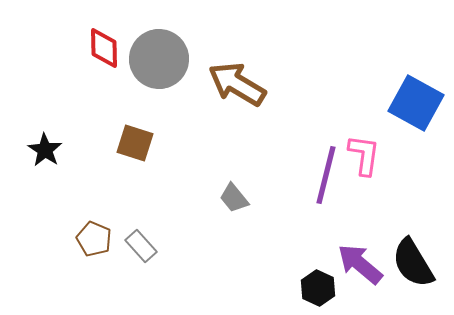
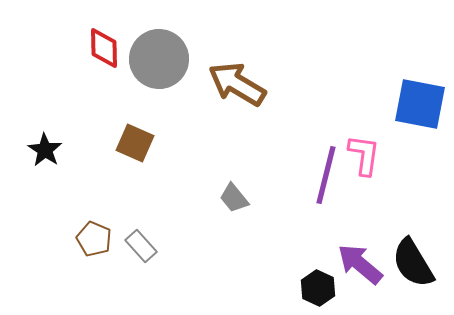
blue square: moved 4 px right, 1 px down; rotated 18 degrees counterclockwise
brown square: rotated 6 degrees clockwise
